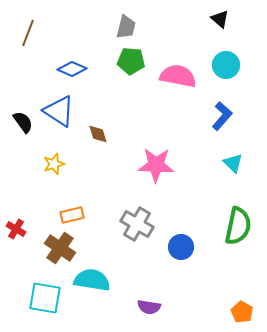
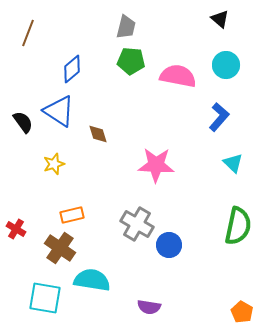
blue diamond: rotated 64 degrees counterclockwise
blue L-shape: moved 3 px left, 1 px down
blue circle: moved 12 px left, 2 px up
